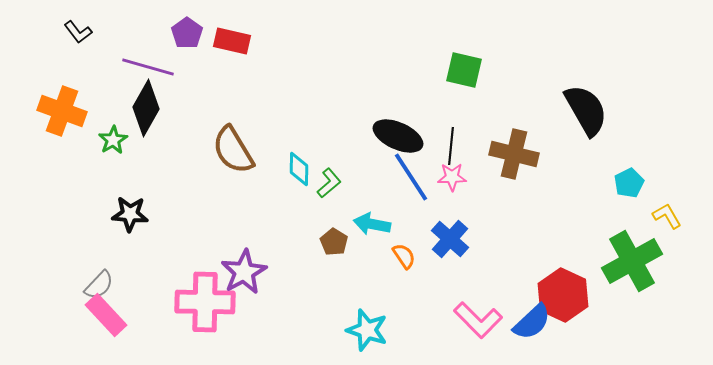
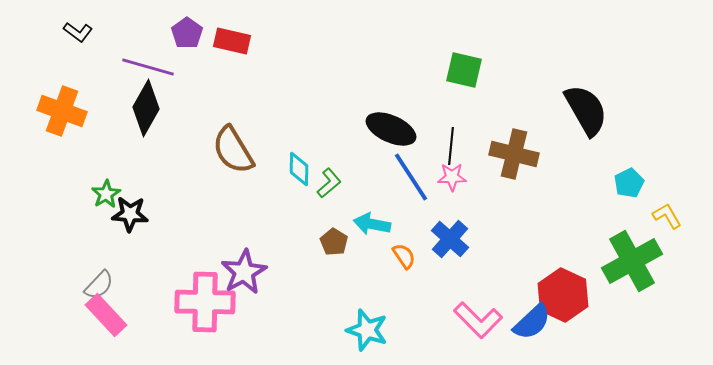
black L-shape: rotated 16 degrees counterclockwise
black ellipse: moved 7 px left, 7 px up
green star: moved 7 px left, 54 px down
